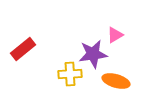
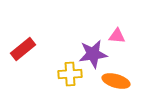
pink triangle: moved 2 px right, 1 px down; rotated 36 degrees clockwise
